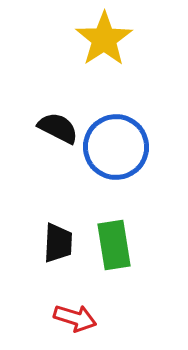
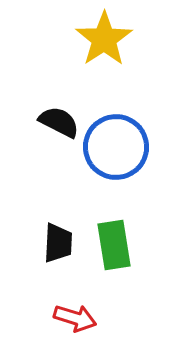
black semicircle: moved 1 px right, 6 px up
